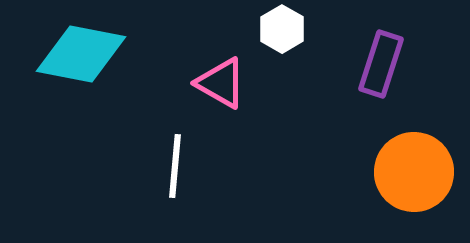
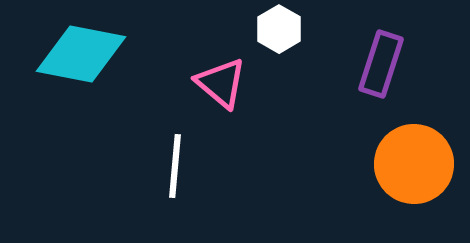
white hexagon: moved 3 px left
pink triangle: rotated 10 degrees clockwise
orange circle: moved 8 px up
